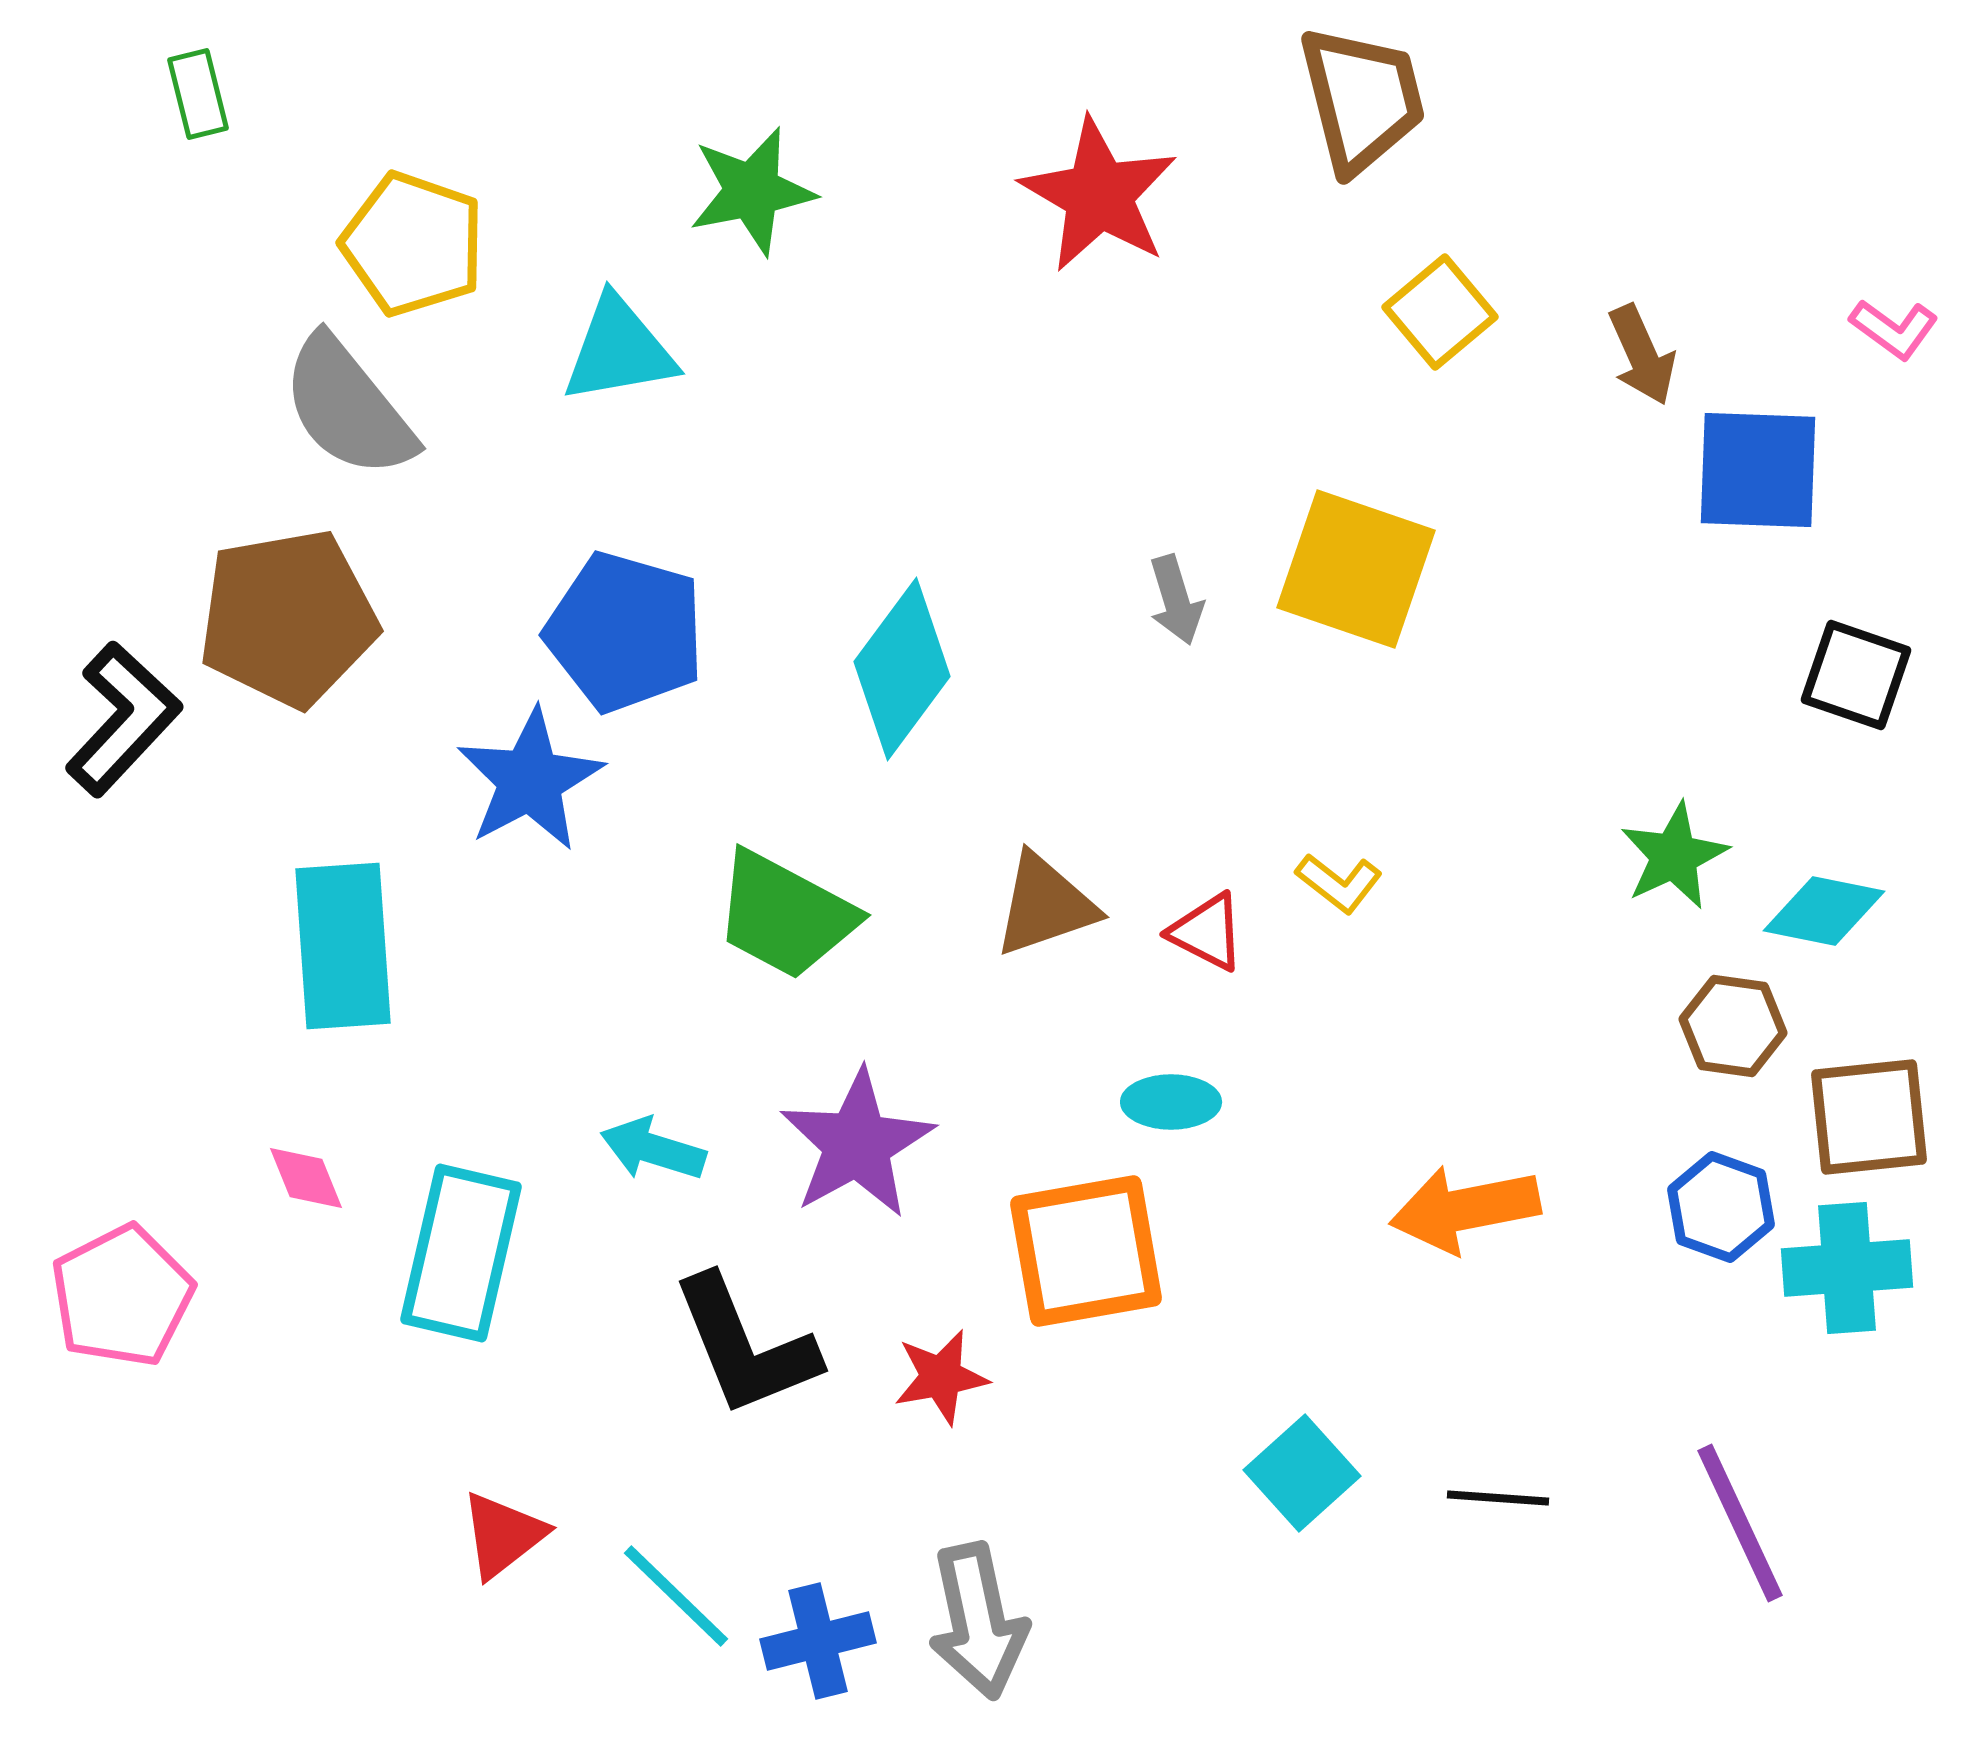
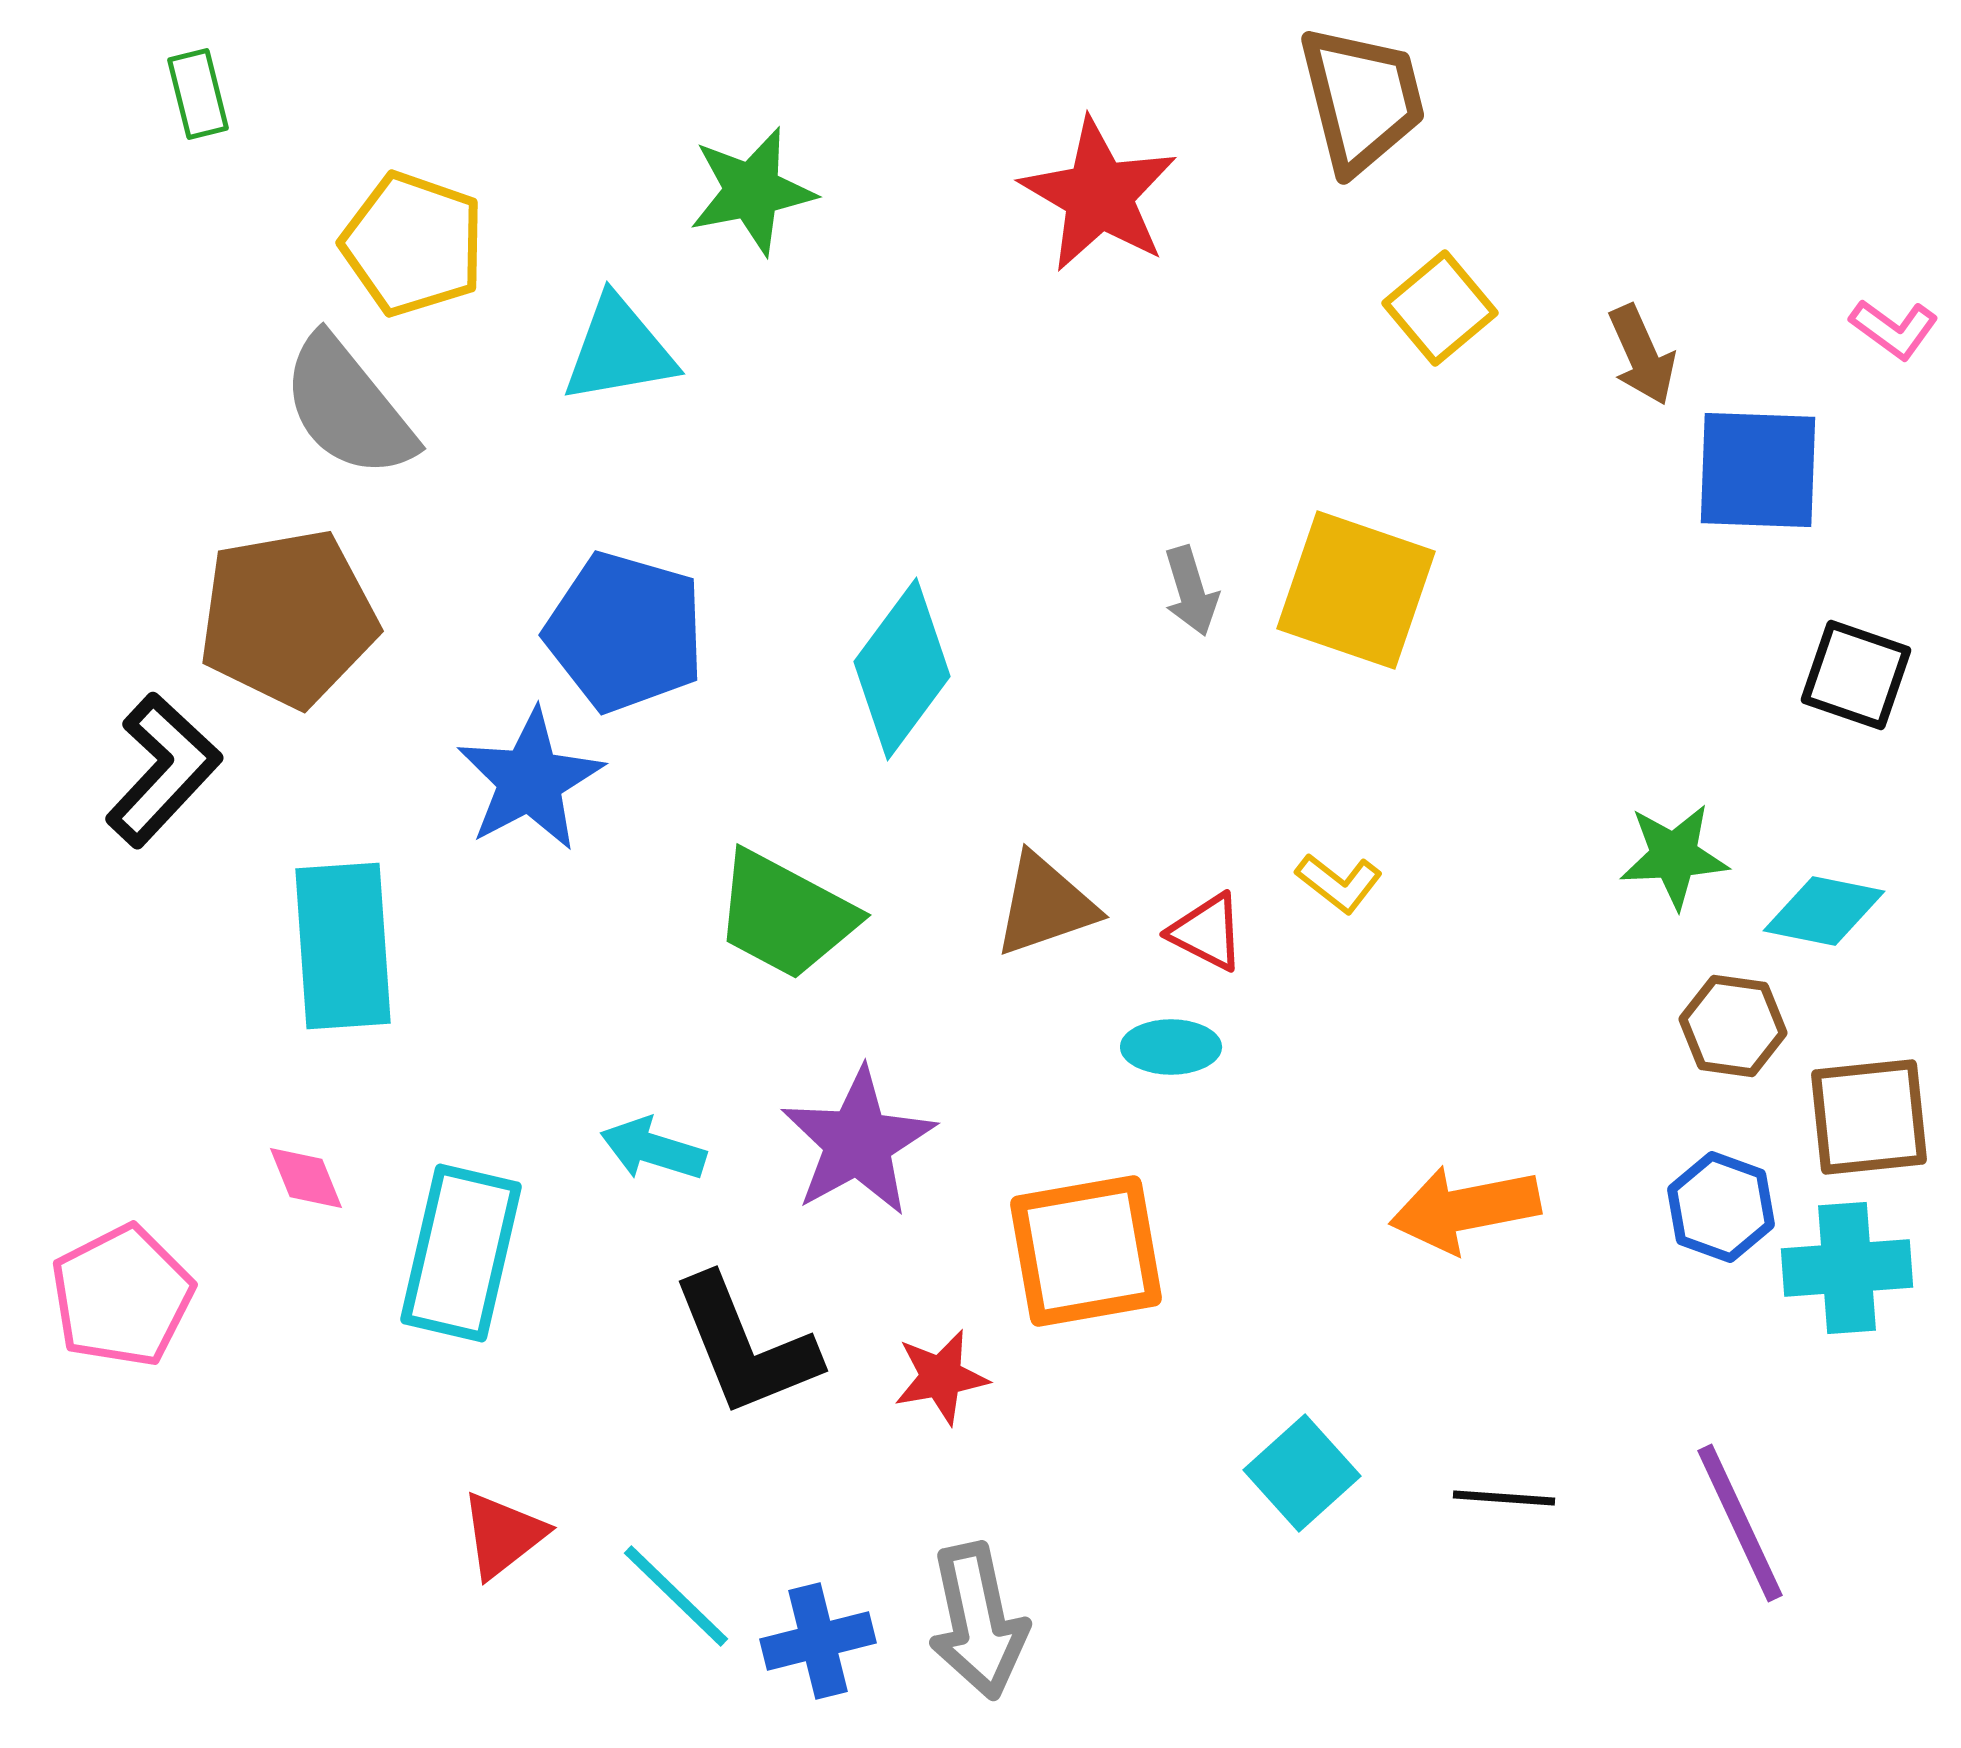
yellow square at (1440, 312): moved 4 px up
yellow square at (1356, 569): moved 21 px down
gray arrow at (1176, 600): moved 15 px right, 9 px up
black L-shape at (123, 719): moved 40 px right, 51 px down
green star at (1674, 856): rotated 22 degrees clockwise
cyan ellipse at (1171, 1102): moved 55 px up
purple star at (857, 1144): moved 1 px right, 2 px up
black line at (1498, 1498): moved 6 px right
